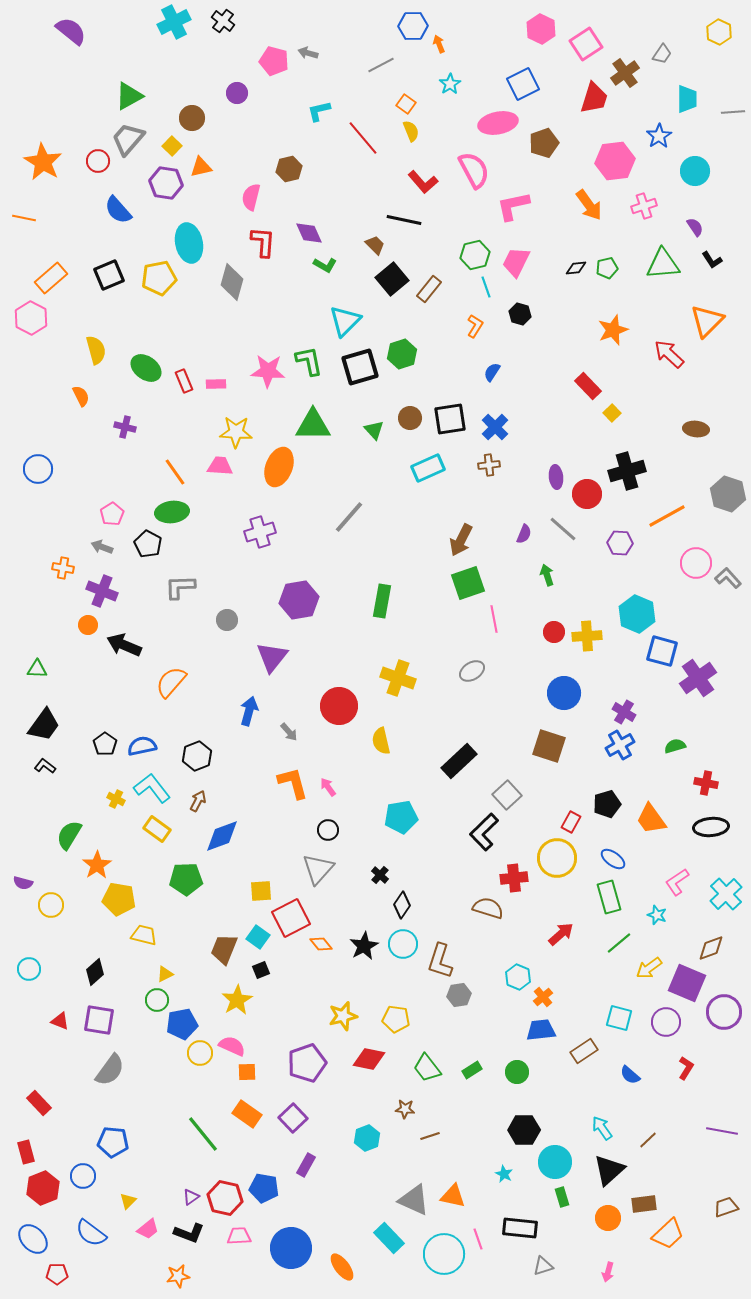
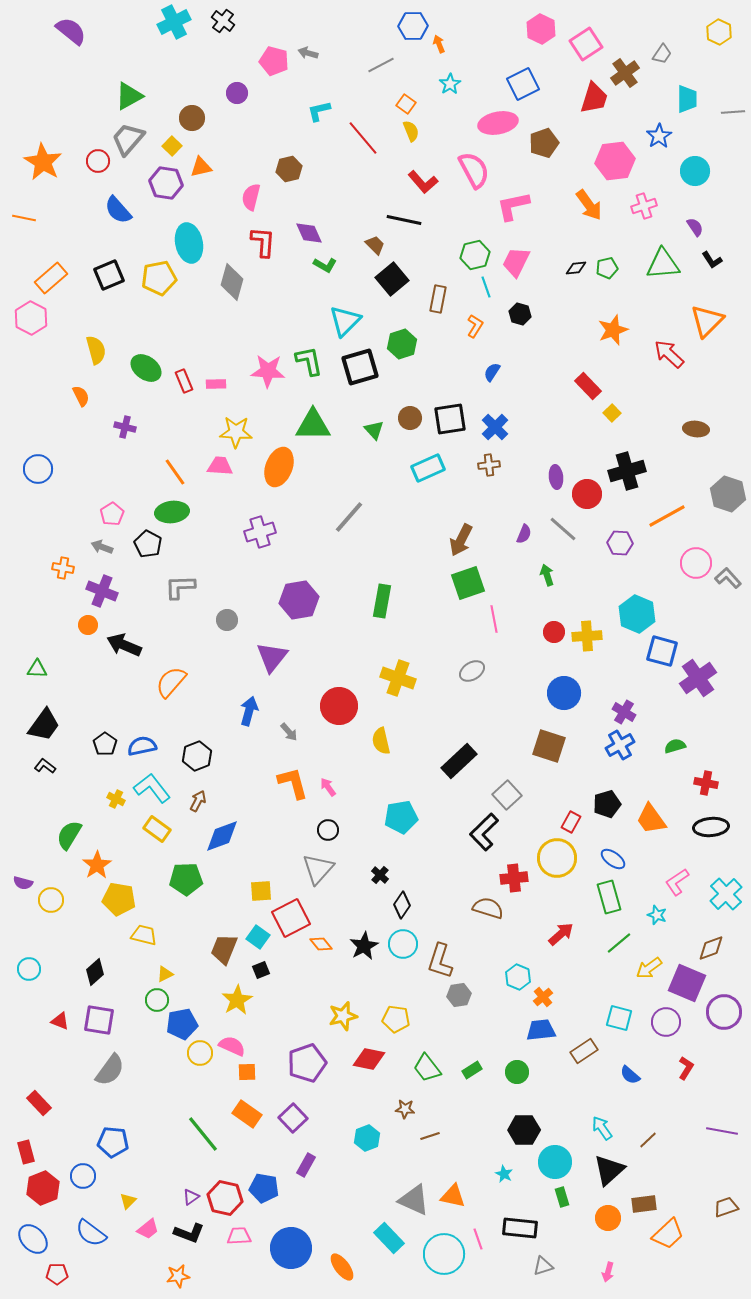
brown rectangle at (429, 289): moved 9 px right, 10 px down; rotated 28 degrees counterclockwise
green hexagon at (402, 354): moved 10 px up
yellow circle at (51, 905): moved 5 px up
